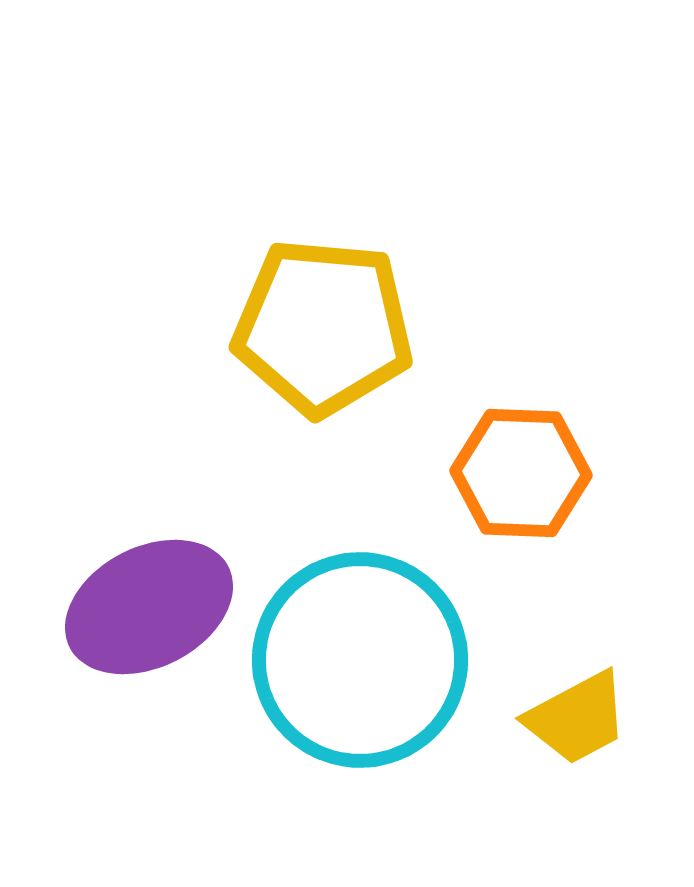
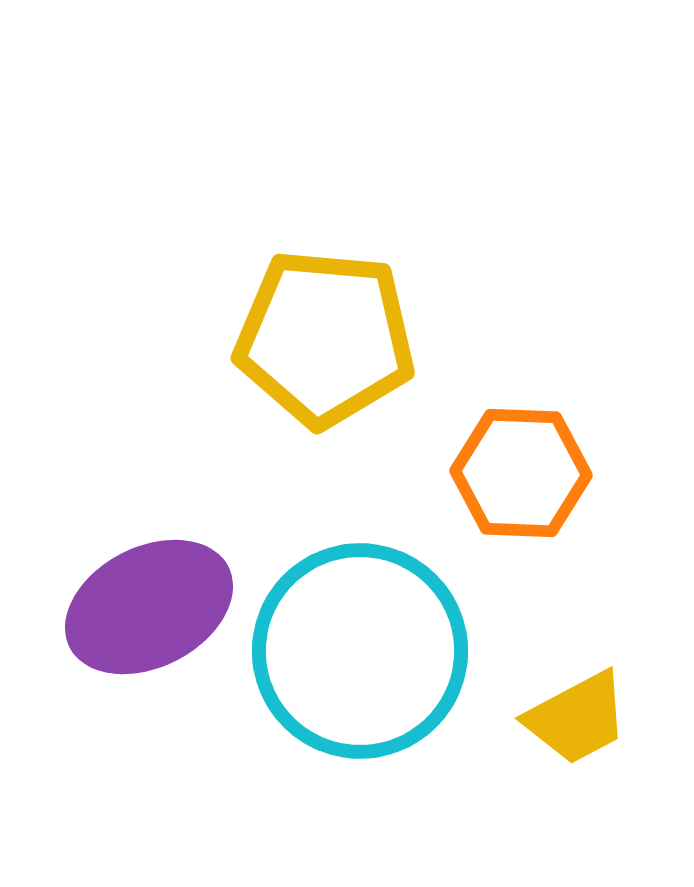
yellow pentagon: moved 2 px right, 11 px down
cyan circle: moved 9 px up
